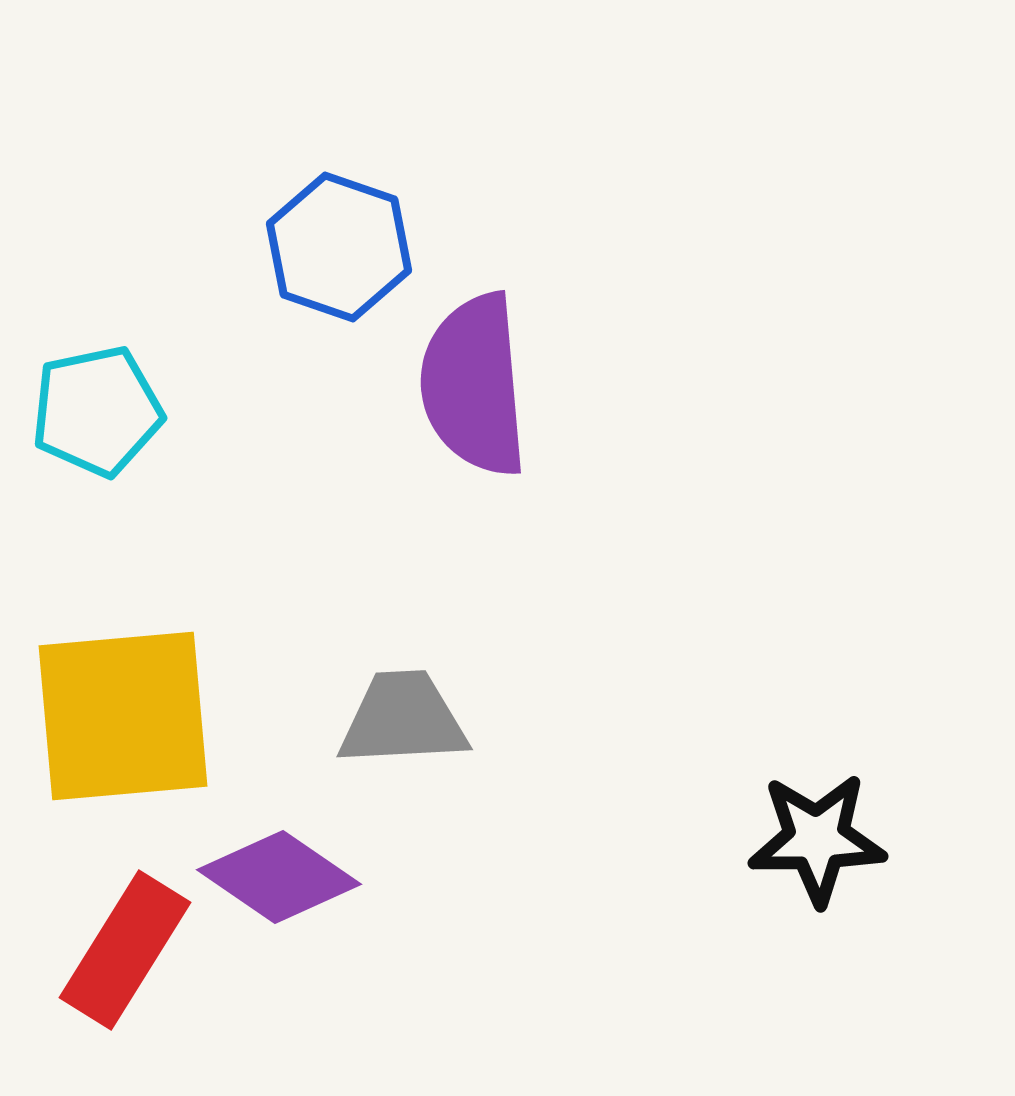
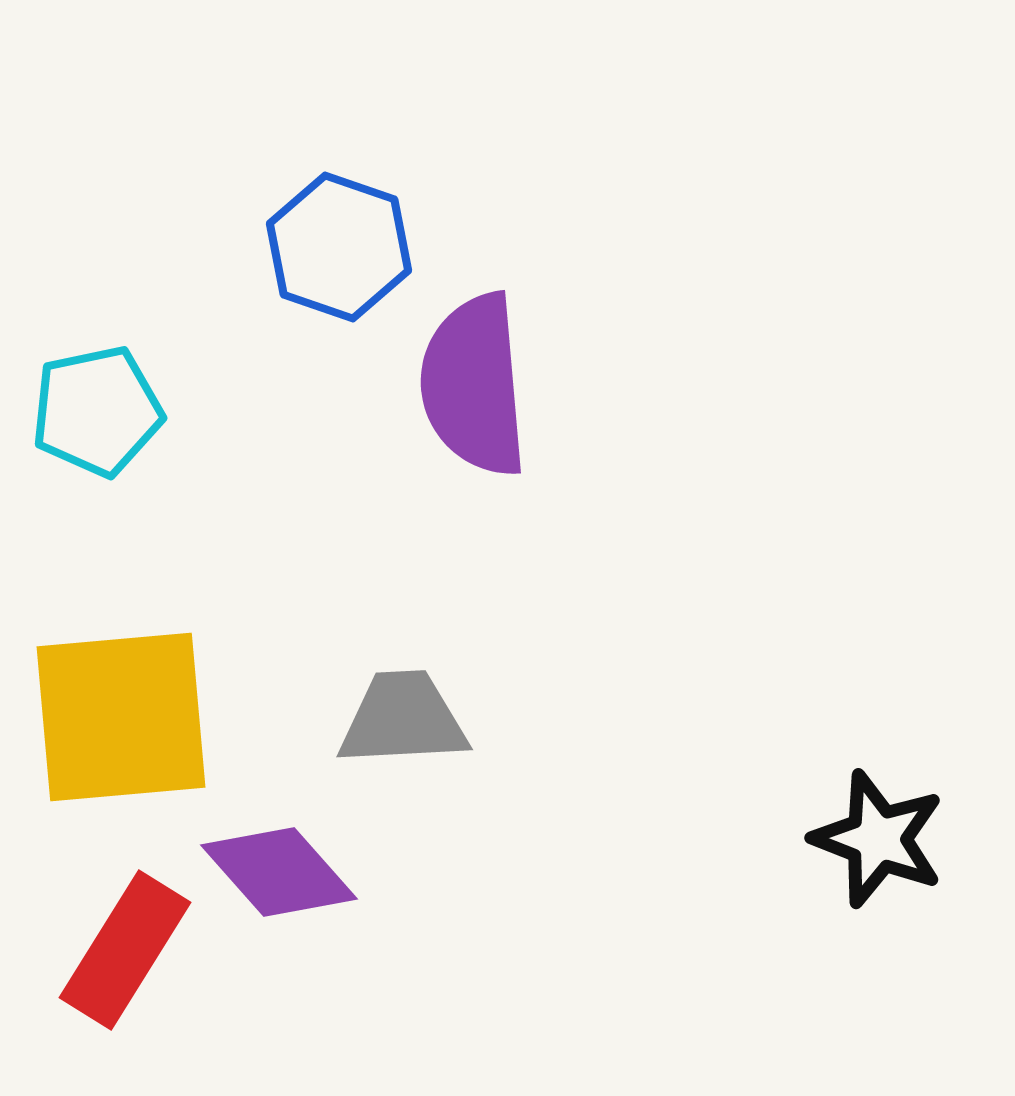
yellow square: moved 2 px left, 1 px down
black star: moved 61 px right; rotated 22 degrees clockwise
purple diamond: moved 5 px up; rotated 14 degrees clockwise
